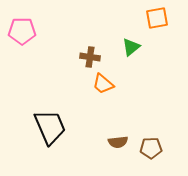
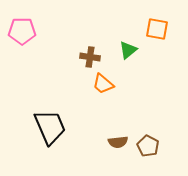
orange square: moved 11 px down; rotated 20 degrees clockwise
green triangle: moved 3 px left, 3 px down
brown pentagon: moved 3 px left, 2 px up; rotated 30 degrees clockwise
